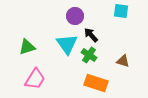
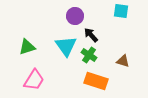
cyan triangle: moved 1 px left, 2 px down
pink trapezoid: moved 1 px left, 1 px down
orange rectangle: moved 2 px up
